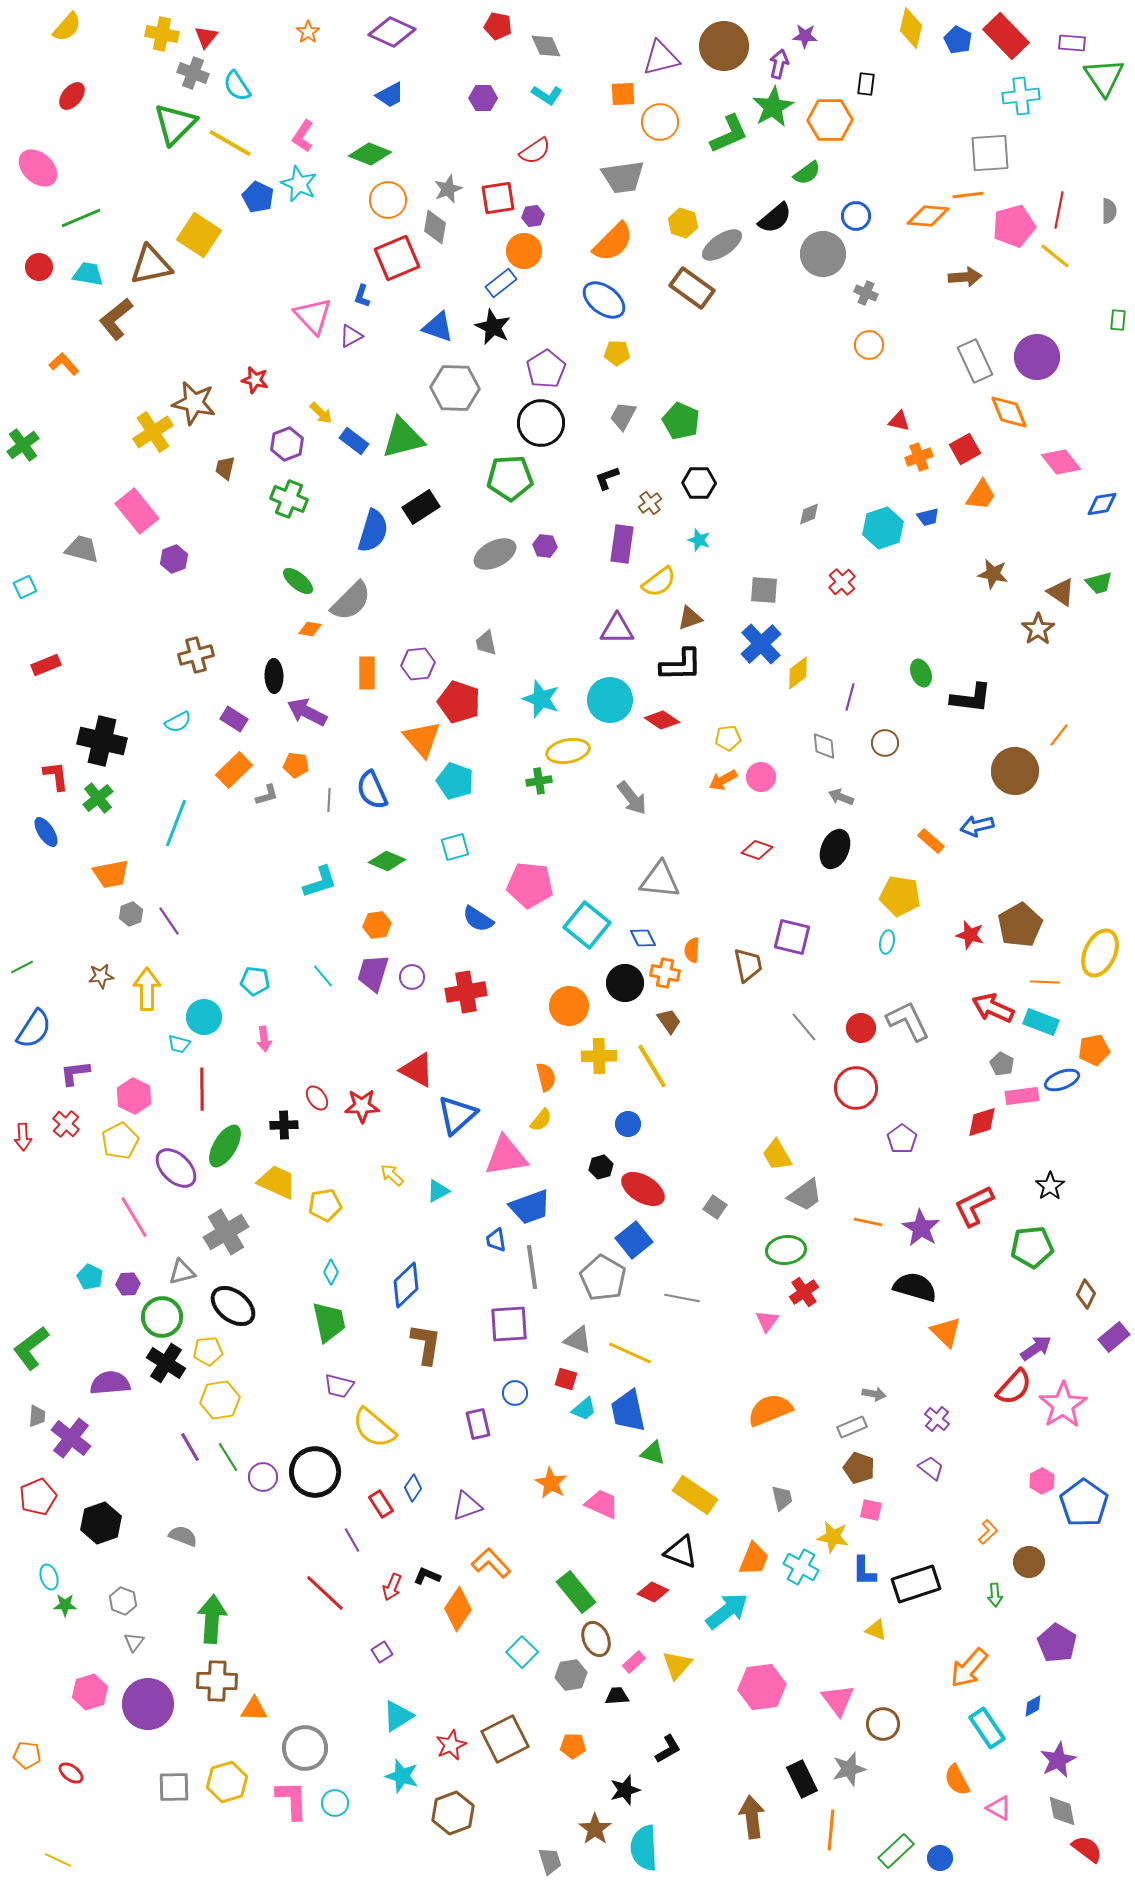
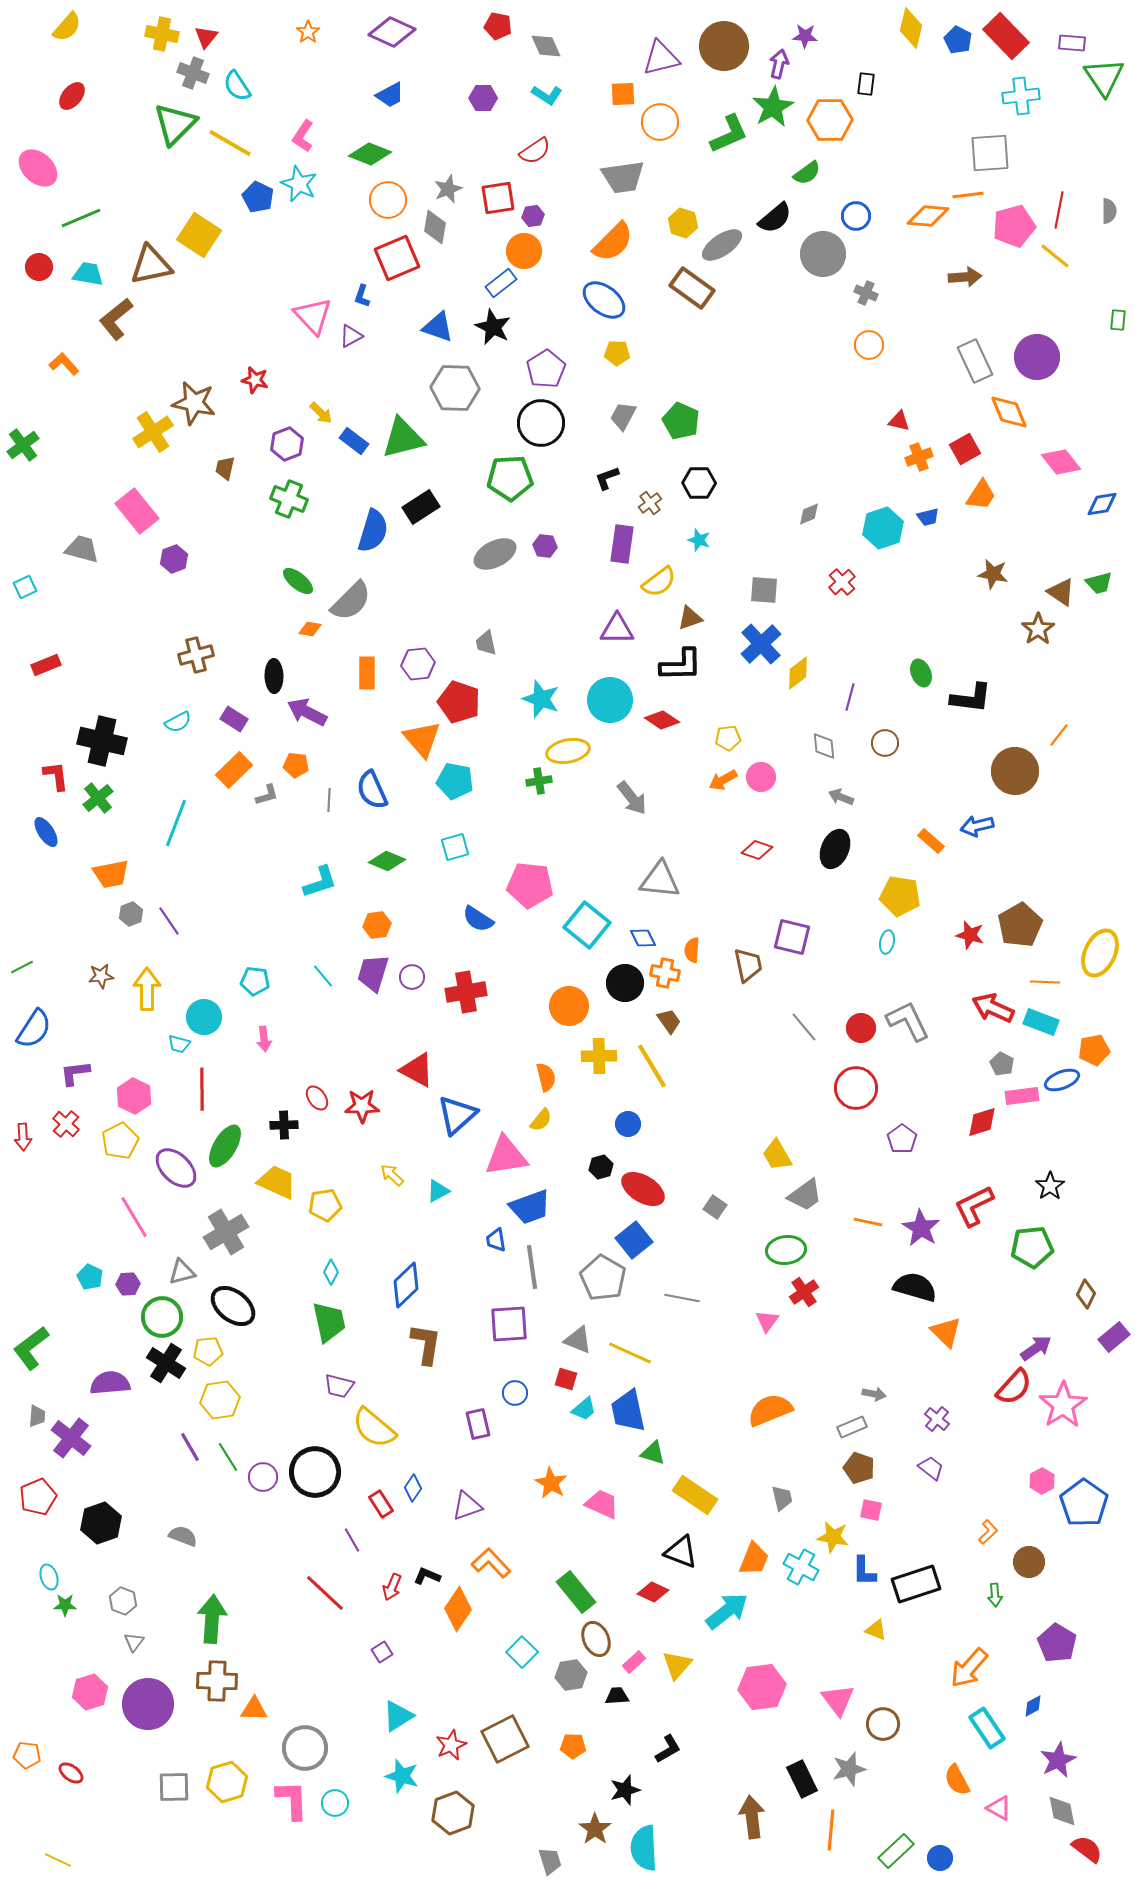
cyan pentagon at (455, 781): rotated 9 degrees counterclockwise
